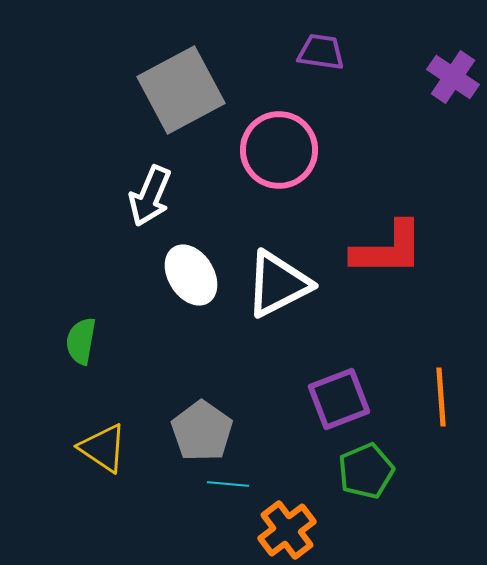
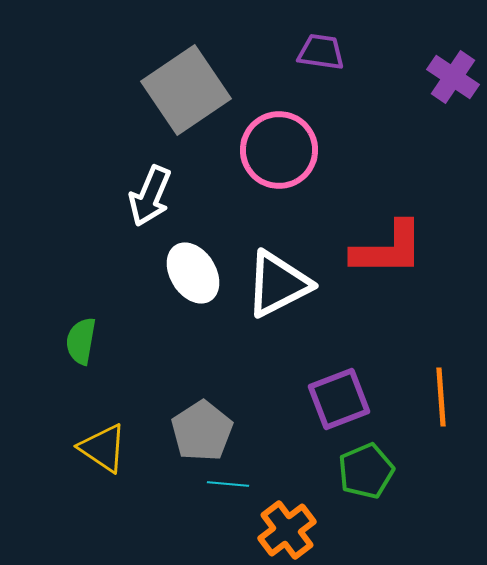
gray square: moved 5 px right; rotated 6 degrees counterclockwise
white ellipse: moved 2 px right, 2 px up
gray pentagon: rotated 4 degrees clockwise
